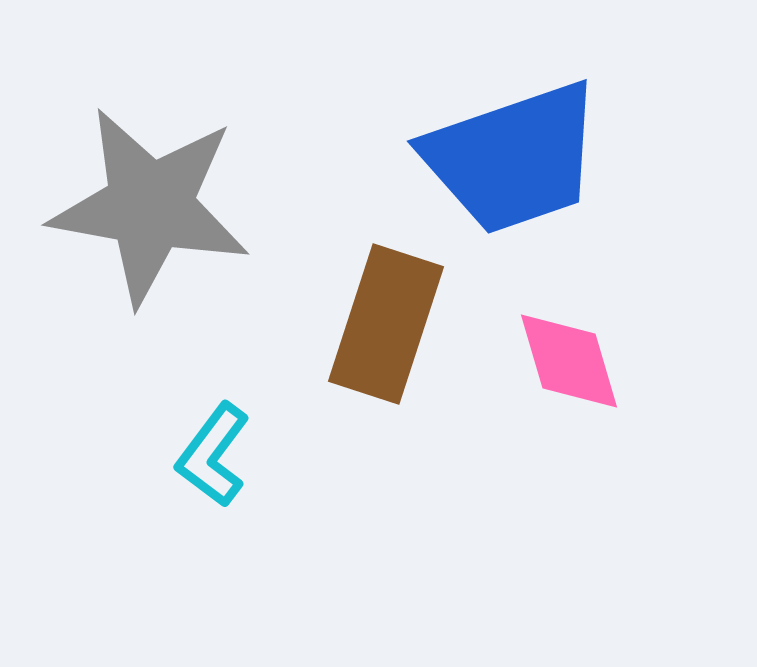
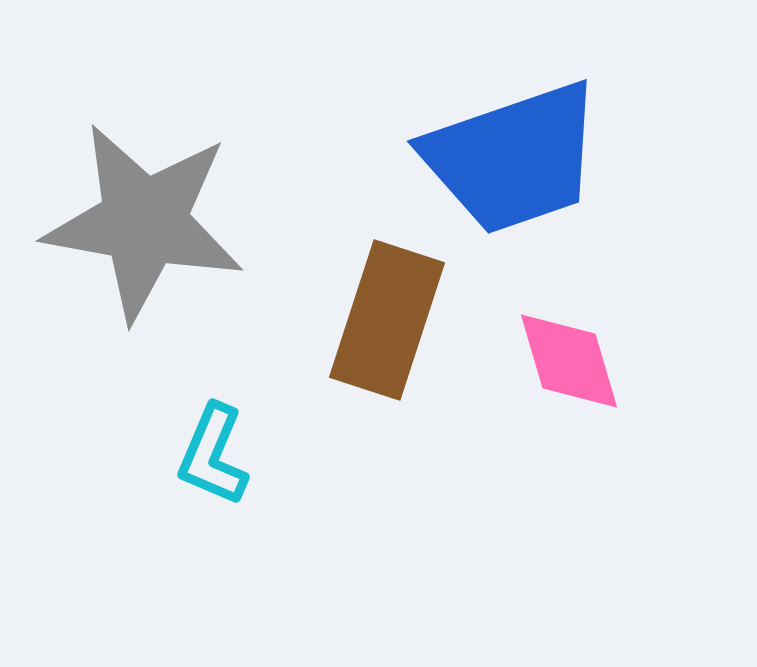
gray star: moved 6 px left, 16 px down
brown rectangle: moved 1 px right, 4 px up
cyan L-shape: rotated 14 degrees counterclockwise
